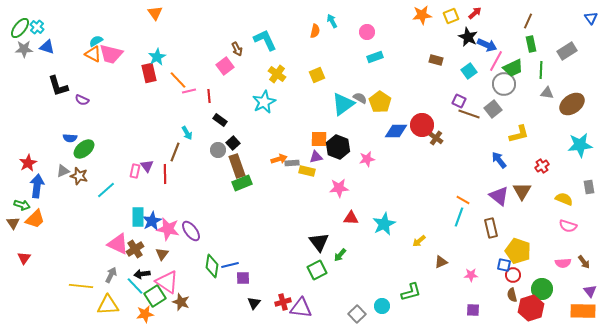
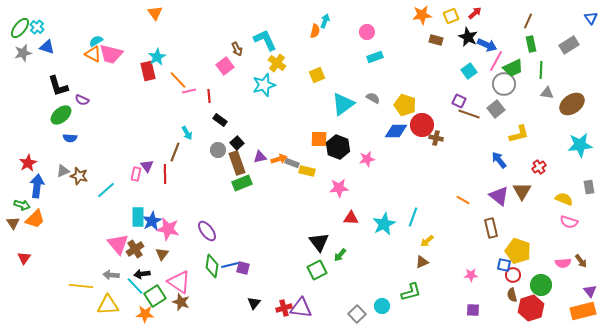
cyan arrow at (332, 21): moved 7 px left; rotated 48 degrees clockwise
gray star at (24, 49): moved 1 px left, 4 px down; rotated 12 degrees counterclockwise
gray rectangle at (567, 51): moved 2 px right, 6 px up
brown rectangle at (436, 60): moved 20 px up
red rectangle at (149, 73): moved 1 px left, 2 px up
yellow cross at (277, 74): moved 11 px up
gray semicircle at (360, 98): moved 13 px right
cyan star at (264, 102): moved 17 px up; rotated 10 degrees clockwise
yellow pentagon at (380, 102): moved 25 px right, 3 px down; rotated 15 degrees counterclockwise
gray square at (493, 109): moved 3 px right
brown cross at (436, 138): rotated 24 degrees counterclockwise
black square at (233, 143): moved 4 px right
green ellipse at (84, 149): moved 23 px left, 34 px up
purple triangle at (316, 157): moved 56 px left
gray rectangle at (292, 163): rotated 24 degrees clockwise
brown rectangle at (237, 166): moved 3 px up
red cross at (542, 166): moved 3 px left, 1 px down
pink rectangle at (135, 171): moved 1 px right, 3 px down
cyan line at (459, 217): moved 46 px left
pink semicircle at (568, 226): moved 1 px right, 4 px up
purple ellipse at (191, 231): moved 16 px right
yellow arrow at (419, 241): moved 8 px right
pink triangle at (118, 244): rotated 25 degrees clockwise
brown triangle at (441, 262): moved 19 px left
brown arrow at (584, 262): moved 3 px left, 1 px up
gray arrow at (111, 275): rotated 112 degrees counterclockwise
purple square at (243, 278): moved 10 px up; rotated 16 degrees clockwise
pink triangle at (167, 282): moved 12 px right
green circle at (542, 289): moved 1 px left, 4 px up
red cross at (283, 302): moved 1 px right, 6 px down
orange rectangle at (583, 311): rotated 15 degrees counterclockwise
orange star at (145, 314): rotated 12 degrees clockwise
